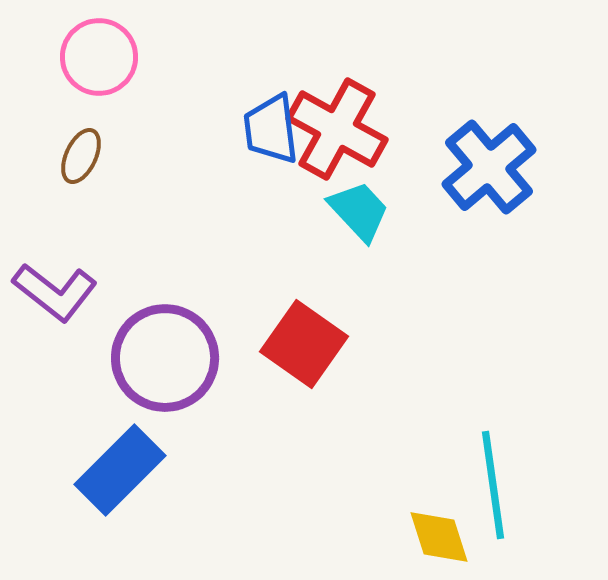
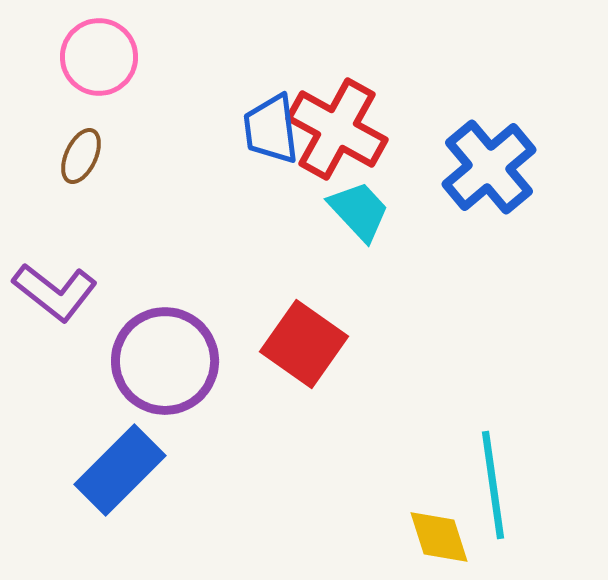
purple circle: moved 3 px down
